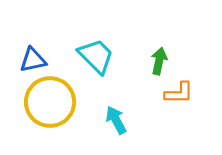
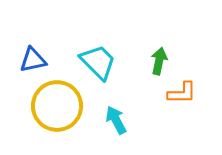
cyan trapezoid: moved 2 px right, 6 px down
orange L-shape: moved 3 px right
yellow circle: moved 7 px right, 4 px down
